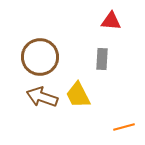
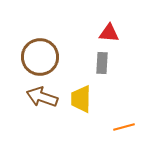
red triangle: moved 2 px left, 12 px down
gray rectangle: moved 4 px down
yellow trapezoid: moved 3 px right, 4 px down; rotated 28 degrees clockwise
